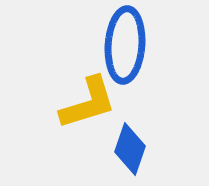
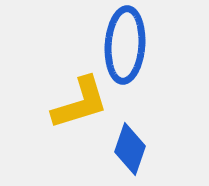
yellow L-shape: moved 8 px left
